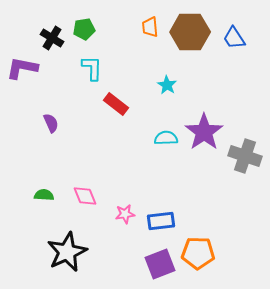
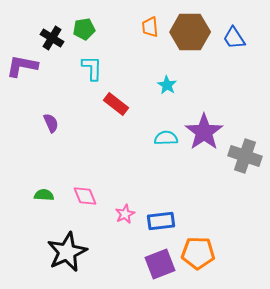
purple L-shape: moved 2 px up
pink star: rotated 18 degrees counterclockwise
